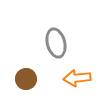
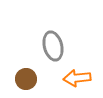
gray ellipse: moved 3 px left, 3 px down
